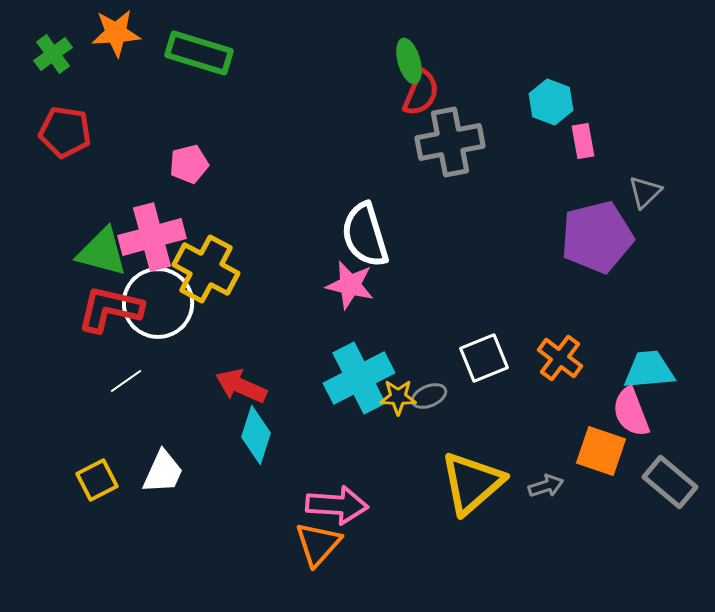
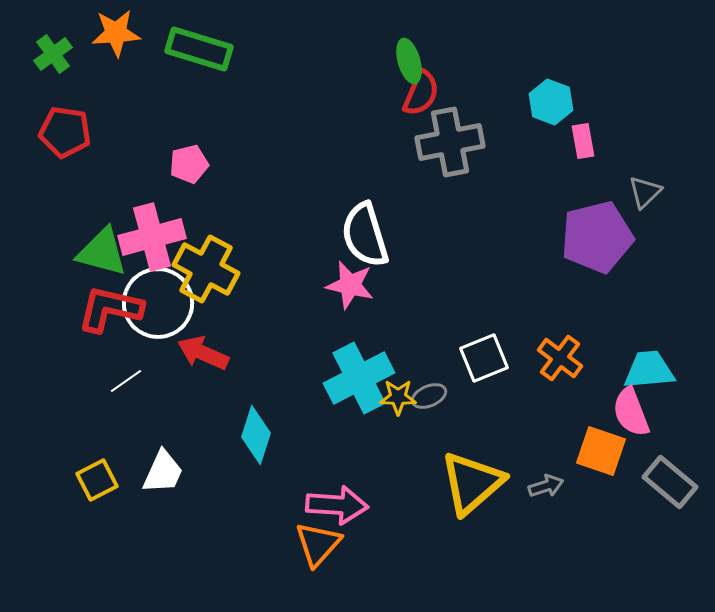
green rectangle: moved 4 px up
red arrow: moved 38 px left, 33 px up
